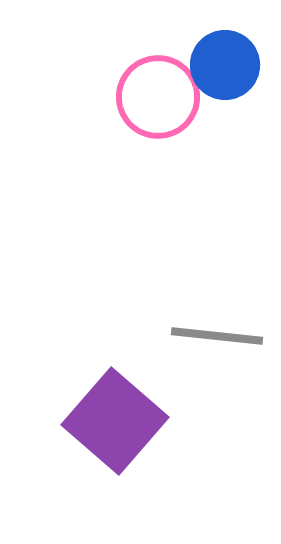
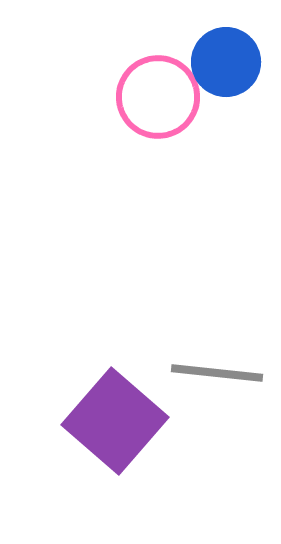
blue circle: moved 1 px right, 3 px up
gray line: moved 37 px down
